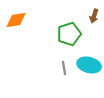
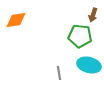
brown arrow: moved 1 px left, 1 px up
green pentagon: moved 11 px right, 2 px down; rotated 25 degrees clockwise
gray line: moved 5 px left, 5 px down
